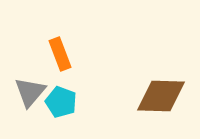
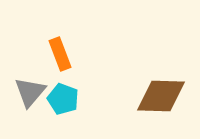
cyan pentagon: moved 2 px right, 3 px up
